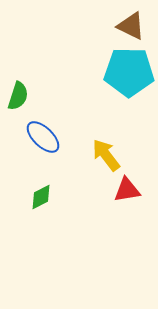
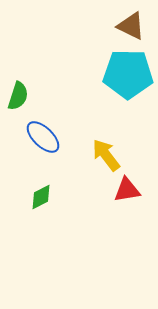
cyan pentagon: moved 1 px left, 2 px down
